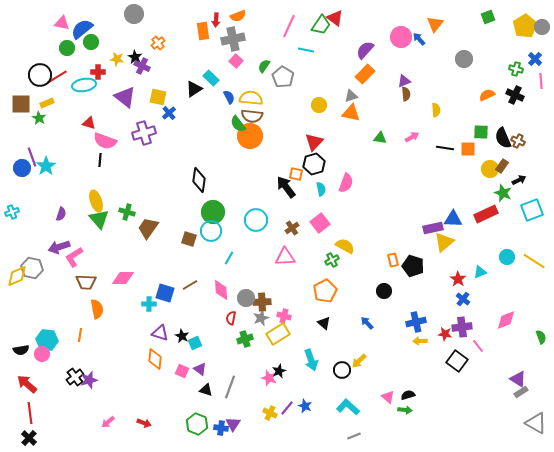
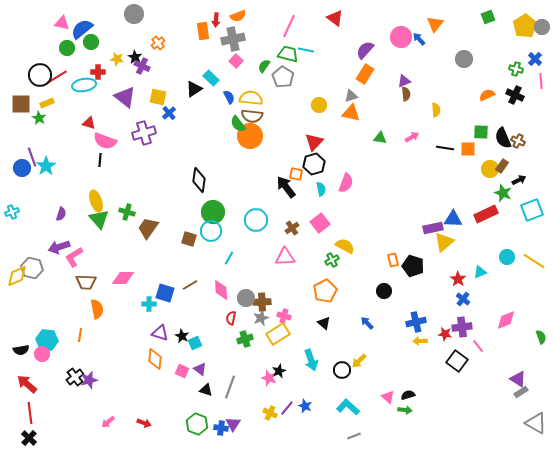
green trapezoid at (321, 25): moved 33 px left, 29 px down; rotated 110 degrees counterclockwise
orange rectangle at (365, 74): rotated 12 degrees counterclockwise
